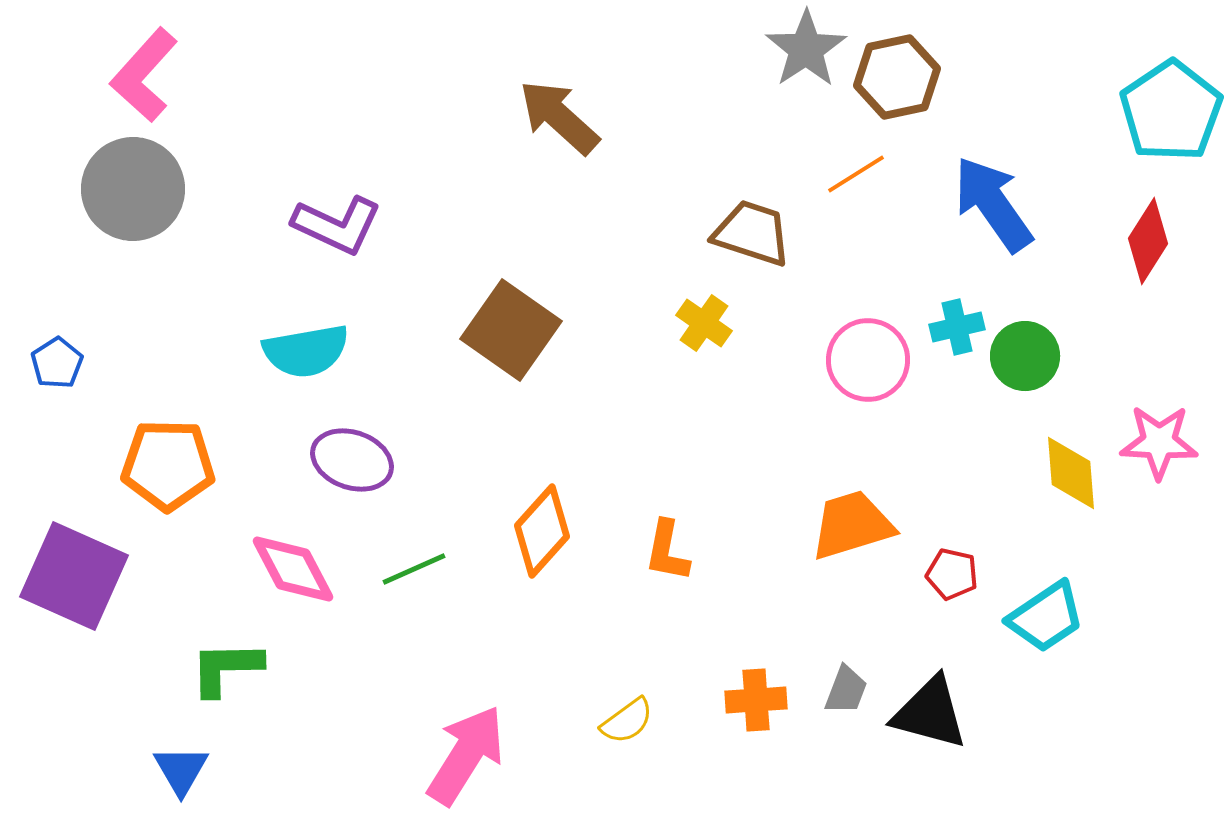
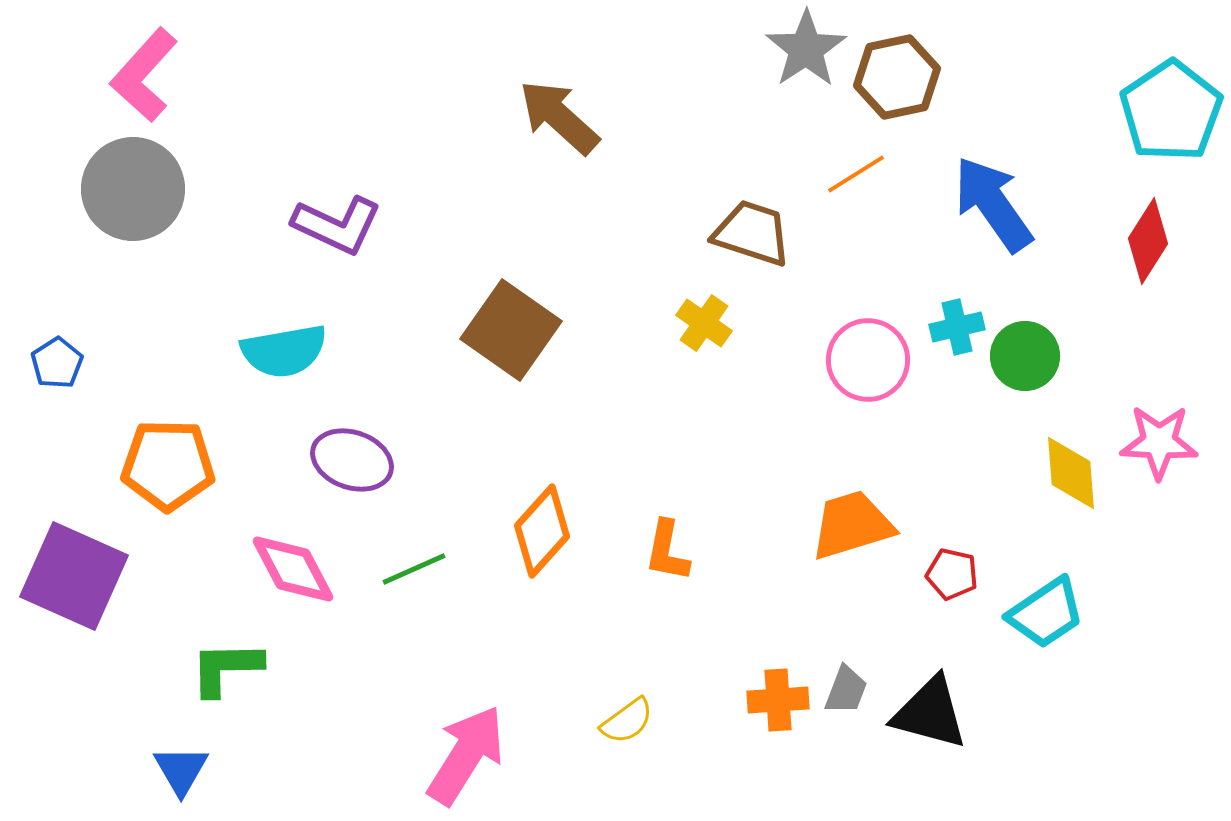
cyan semicircle: moved 22 px left
cyan trapezoid: moved 4 px up
orange cross: moved 22 px right
